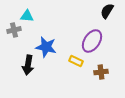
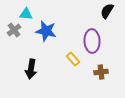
cyan triangle: moved 1 px left, 2 px up
gray cross: rotated 24 degrees counterclockwise
purple ellipse: rotated 35 degrees counterclockwise
blue star: moved 16 px up
yellow rectangle: moved 3 px left, 2 px up; rotated 24 degrees clockwise
black arrow: moved 3 px right, 4 px down
